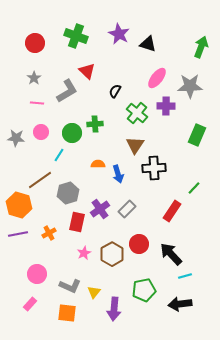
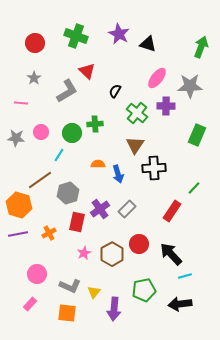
pink line at (37, 103): moved 16 px left
